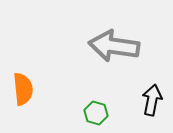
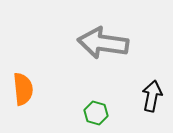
gray arrow: moved 11 px left, 3 px up
black arrow: moved 4 px up
